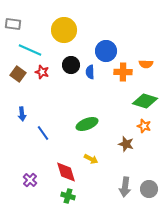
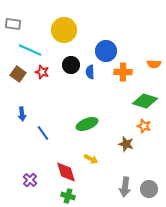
orange semicircle: moved 8 px right
